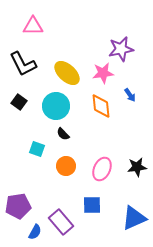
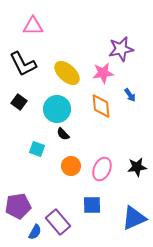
cyan circle: moved 1 px right, 3 px down
orange circle: moved 5 px right
purple rectangle: moved 3 px left
